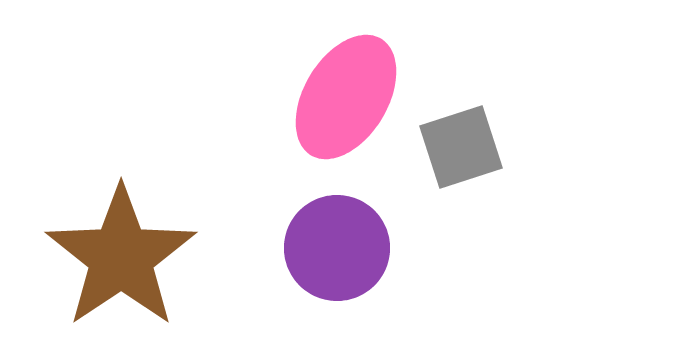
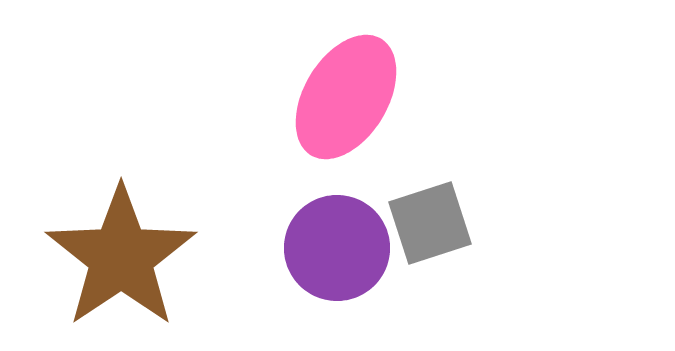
gray square: moved 31 px left, 76 px down
